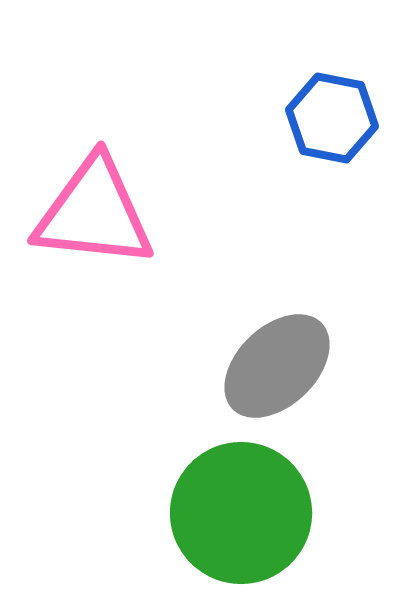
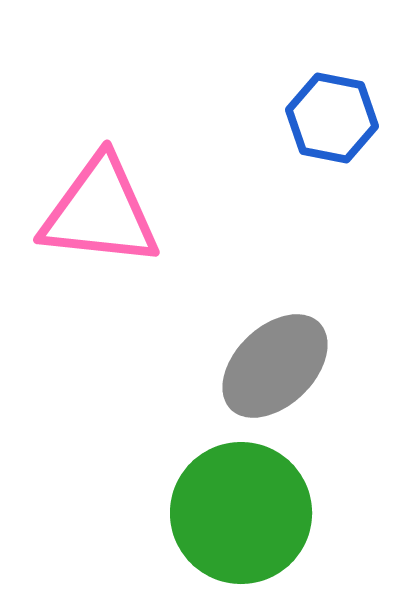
pink triangle: moved 6 px right, 1 px up
gray ellipse: moved 2 px left
